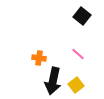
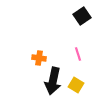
black square: rotated 18 degrees clockwise
pink line: rotated 32 degrees clockwise
yellow square: rotated 21 degrees counterclockwise
